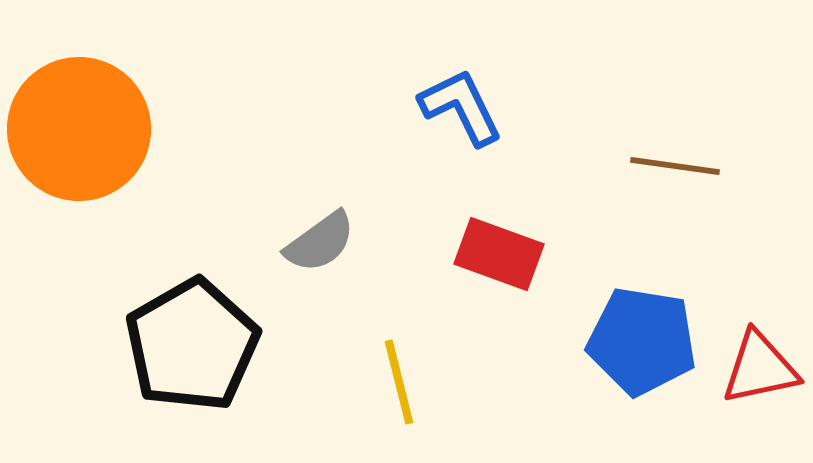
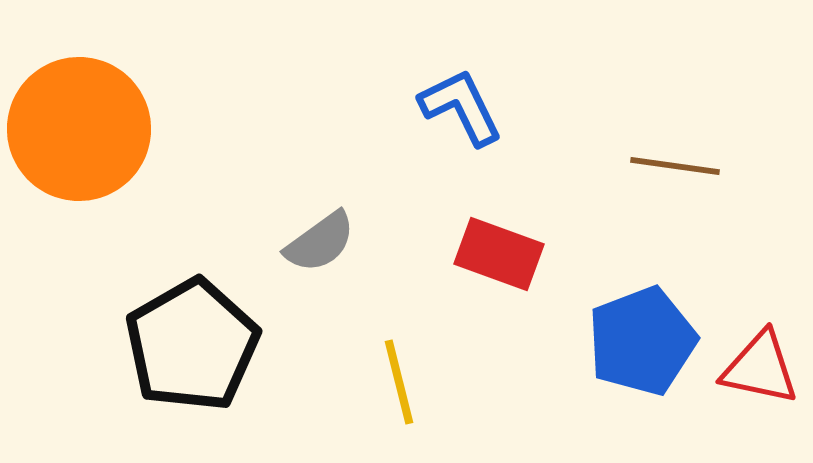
blue pentagon: rotated 30 degrees counterclockwise
red triangle: rotated 24 degrees clockwise
